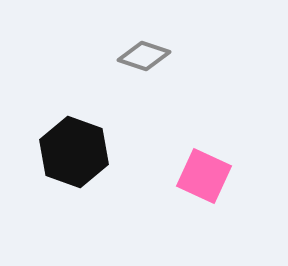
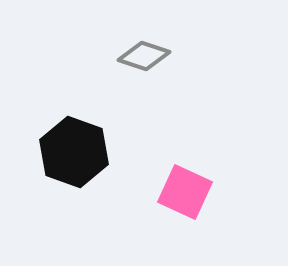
pink square: moved 19 px left, 16 px down
